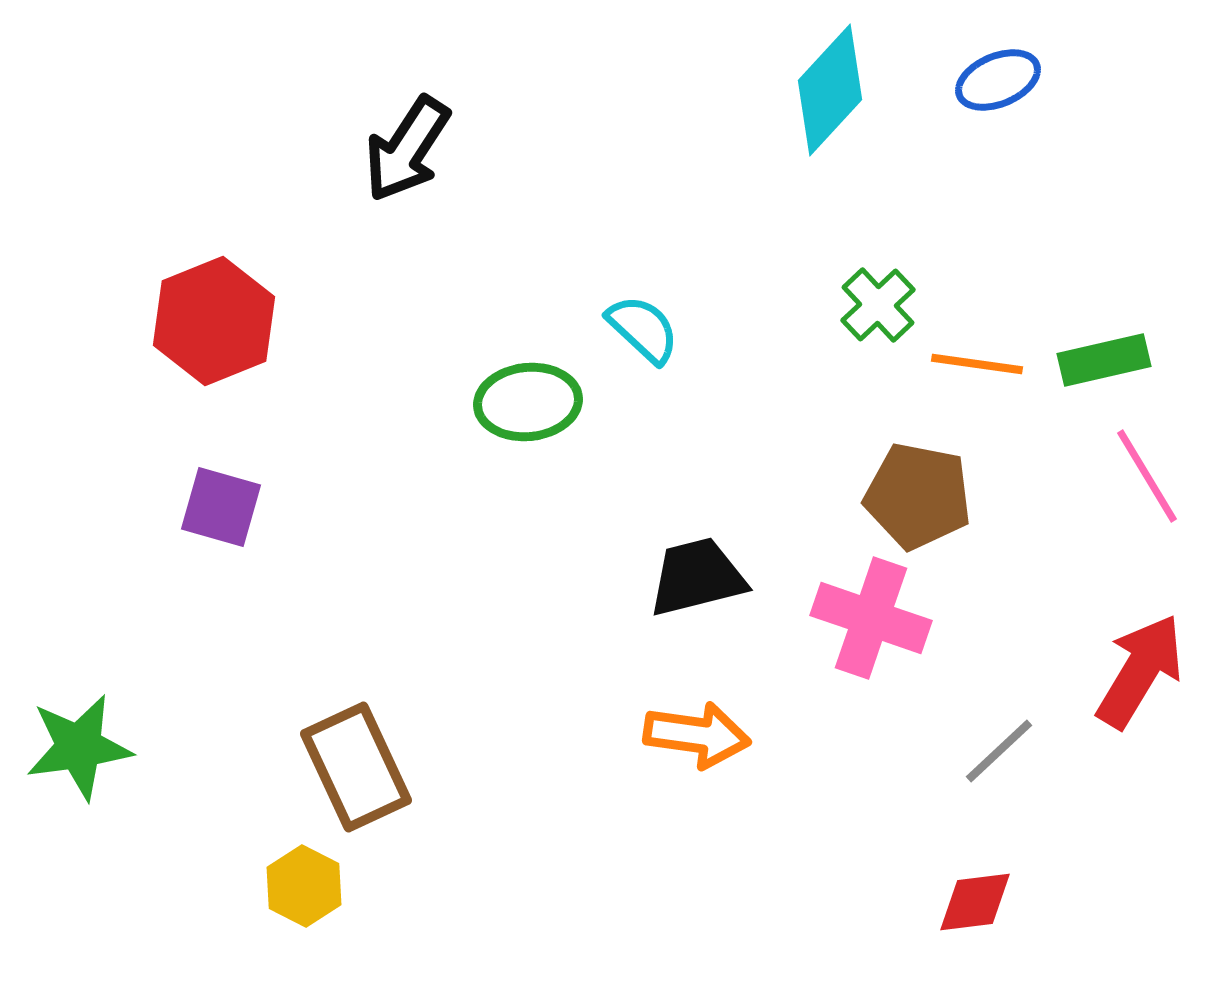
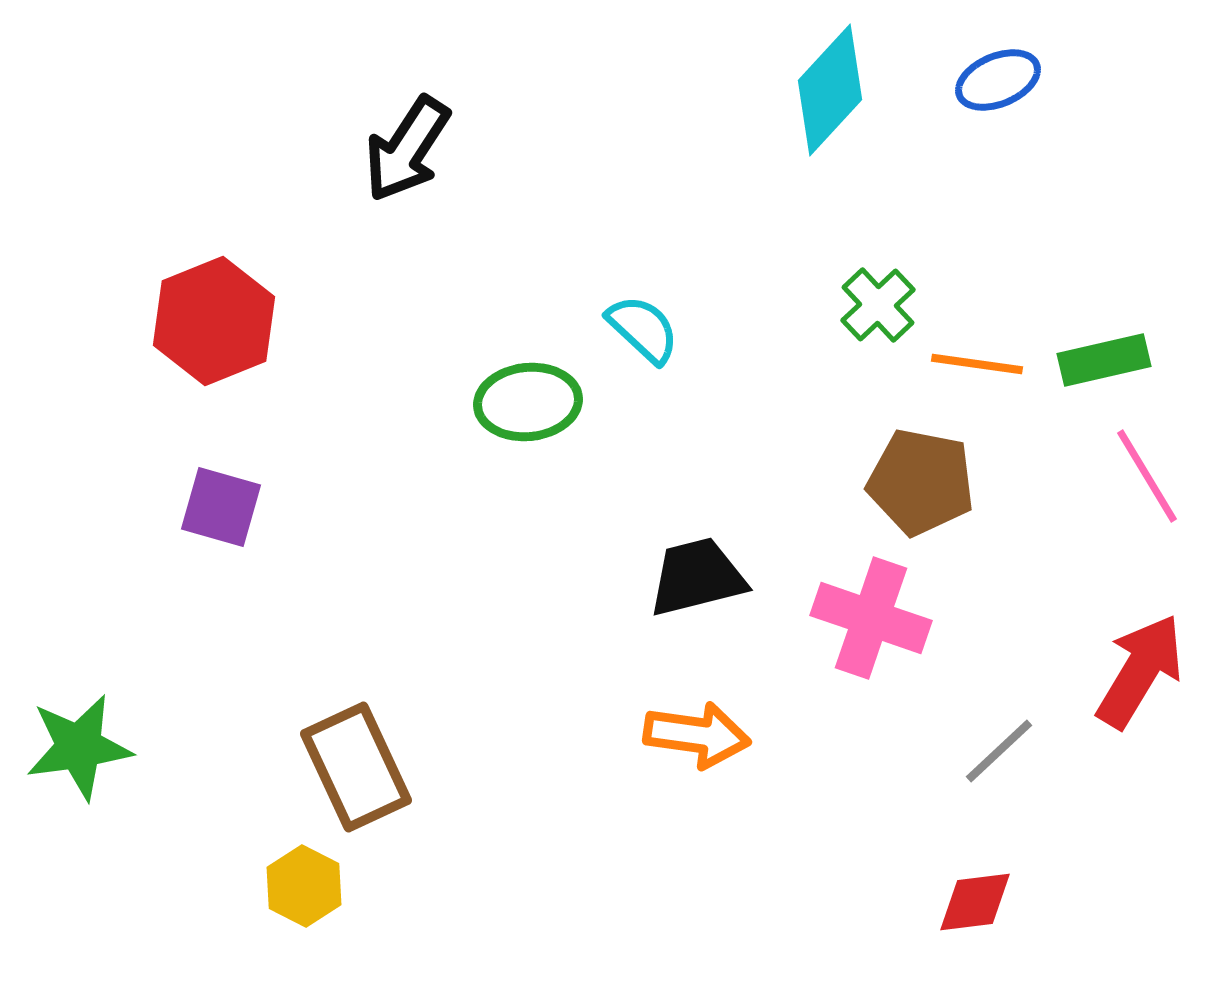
brown pentagon: moved 3 px right, 14 px up
